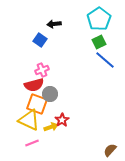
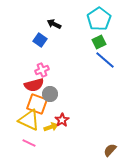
black arrow: rotated 32 degrees clockwise
pink line: moved 3 px left; rotated 48 degrees clockwise
